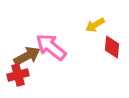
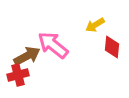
pink arrow: moved 2 px right, 2 px up
